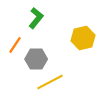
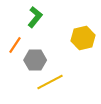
green L-shape: moved 1 px left, 1 px up
gray hexagon: moved 1 px left, 1 px down
